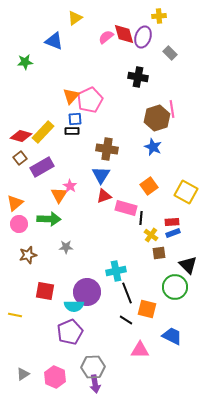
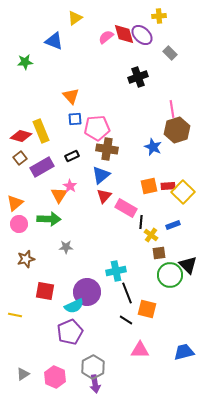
purple ellipse at (143, 37): moved 1 px left, 2 px up; rotated 65 degrees counterclockwise
black cross at (138, 77): rotated 30 degrees counterclockwise
orange triangle at (71, 96): rotated 24 degrees counterclockwise
pink pentagon at (90, 100): moved 7 px right, 28 px down; rotated 20 degrees clockwise
brown hexagon at (157, 118): moved 20 px right, 12 px down
black rectangle at (72, 131): moved 25 px down; rotated 24 degrees counterclockwise
yellow rectangle at (43, 132): moved 2 px left, 1 px up; rotated 65 degrees counterclockwise
blue triangle at (101, 175): rotated 18 degrees clockwise
orange square at (149, 186): rotated 24 degrees clockwise
yellow square at (186, 192): moved 3 px left; rotated 15 degrees clockwise
red triangle at (104, 196): rotated 28 degrees counterclockwise
pink rectangle at (126, 208): rotated 15 degrees clockwise
black line at (141, 218): moved 4 px down
red rectangle at (172, 222): moved 4 px left, 36 px up
blue rectangle at (173, 233): moved 8 px up
brown star at (28, 255): moved 2 px left, 4 px down
green circle at (175, 287): moved 5 px left, 12 px up
cyan semicircle at (74, 306): rotated 24 degrees counterclockwise
blue trapezoid at (172, 336): moved 12 px right, 16 px down; rotated 40 degrees counterclockwise
gray hexagon at (93, 367): rotated 25 degrees counterclockwise
